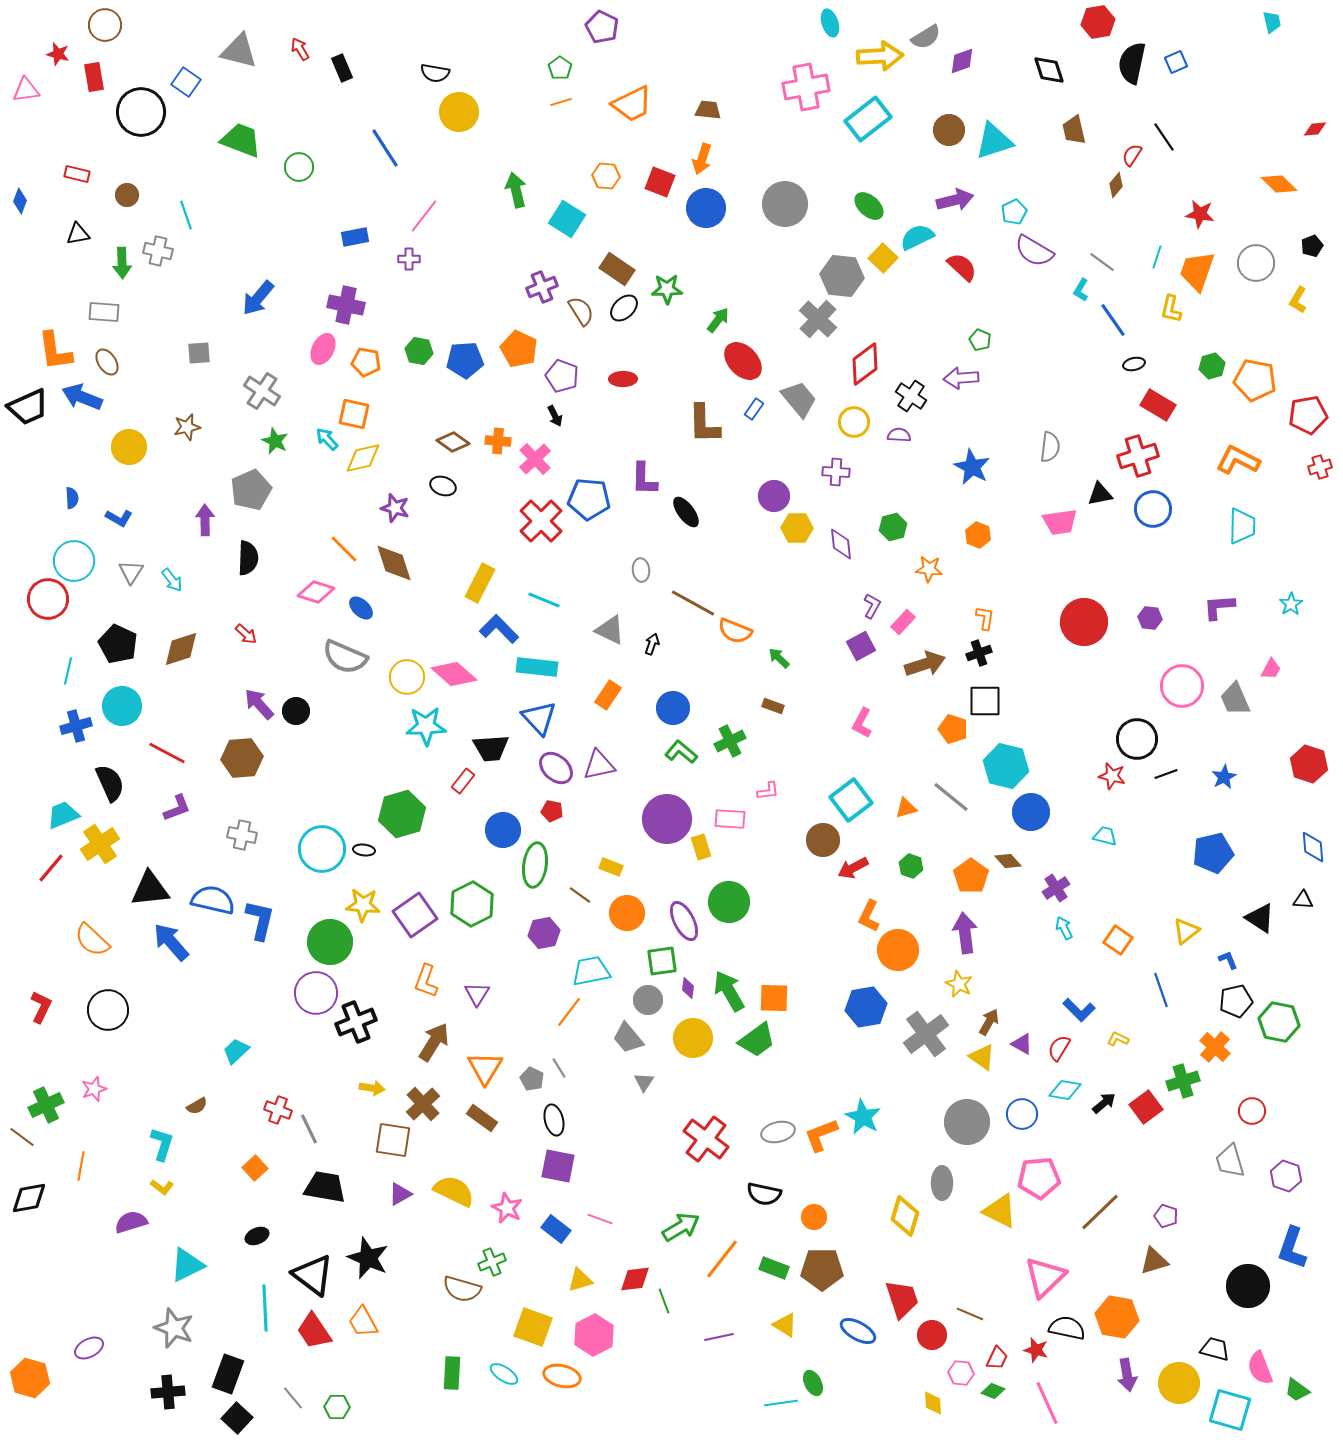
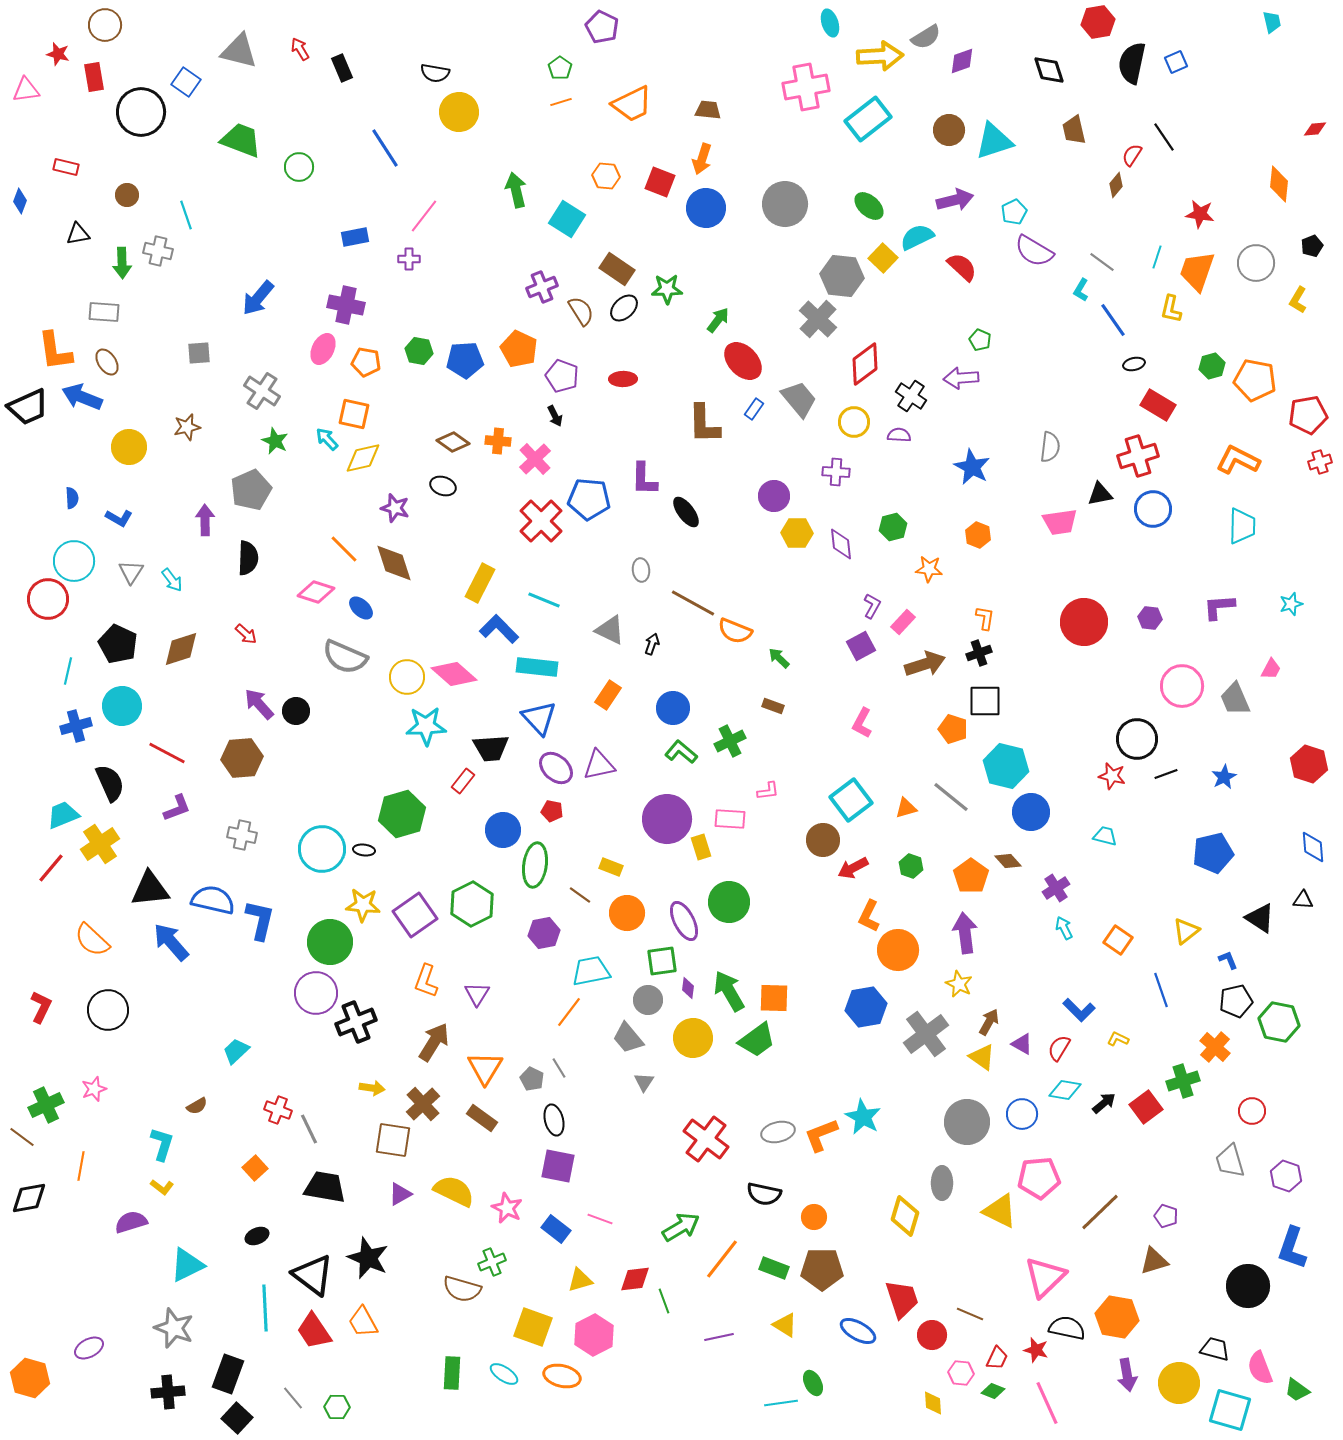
red rectangle at (77, 174): moved 11 px left, 7 px up
orange diamond at (1279, 184): rotated 51 degrees clockwise
red cross at (1320, 467): moved 5 px up
yellow hexagon at (797, 528): moved 5 px down
cyan star at (1291, 604): rotated 15 degrees clockwise
